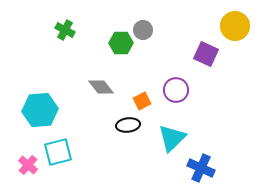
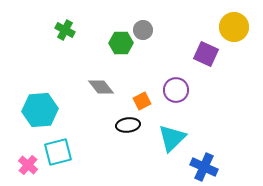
yellow circle: moved 1 px left, 1 px down
blue cross: moved 3 px right, 1 px up
